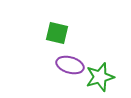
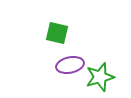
purple ellipse: rotated 28 degrees counterclockwise
